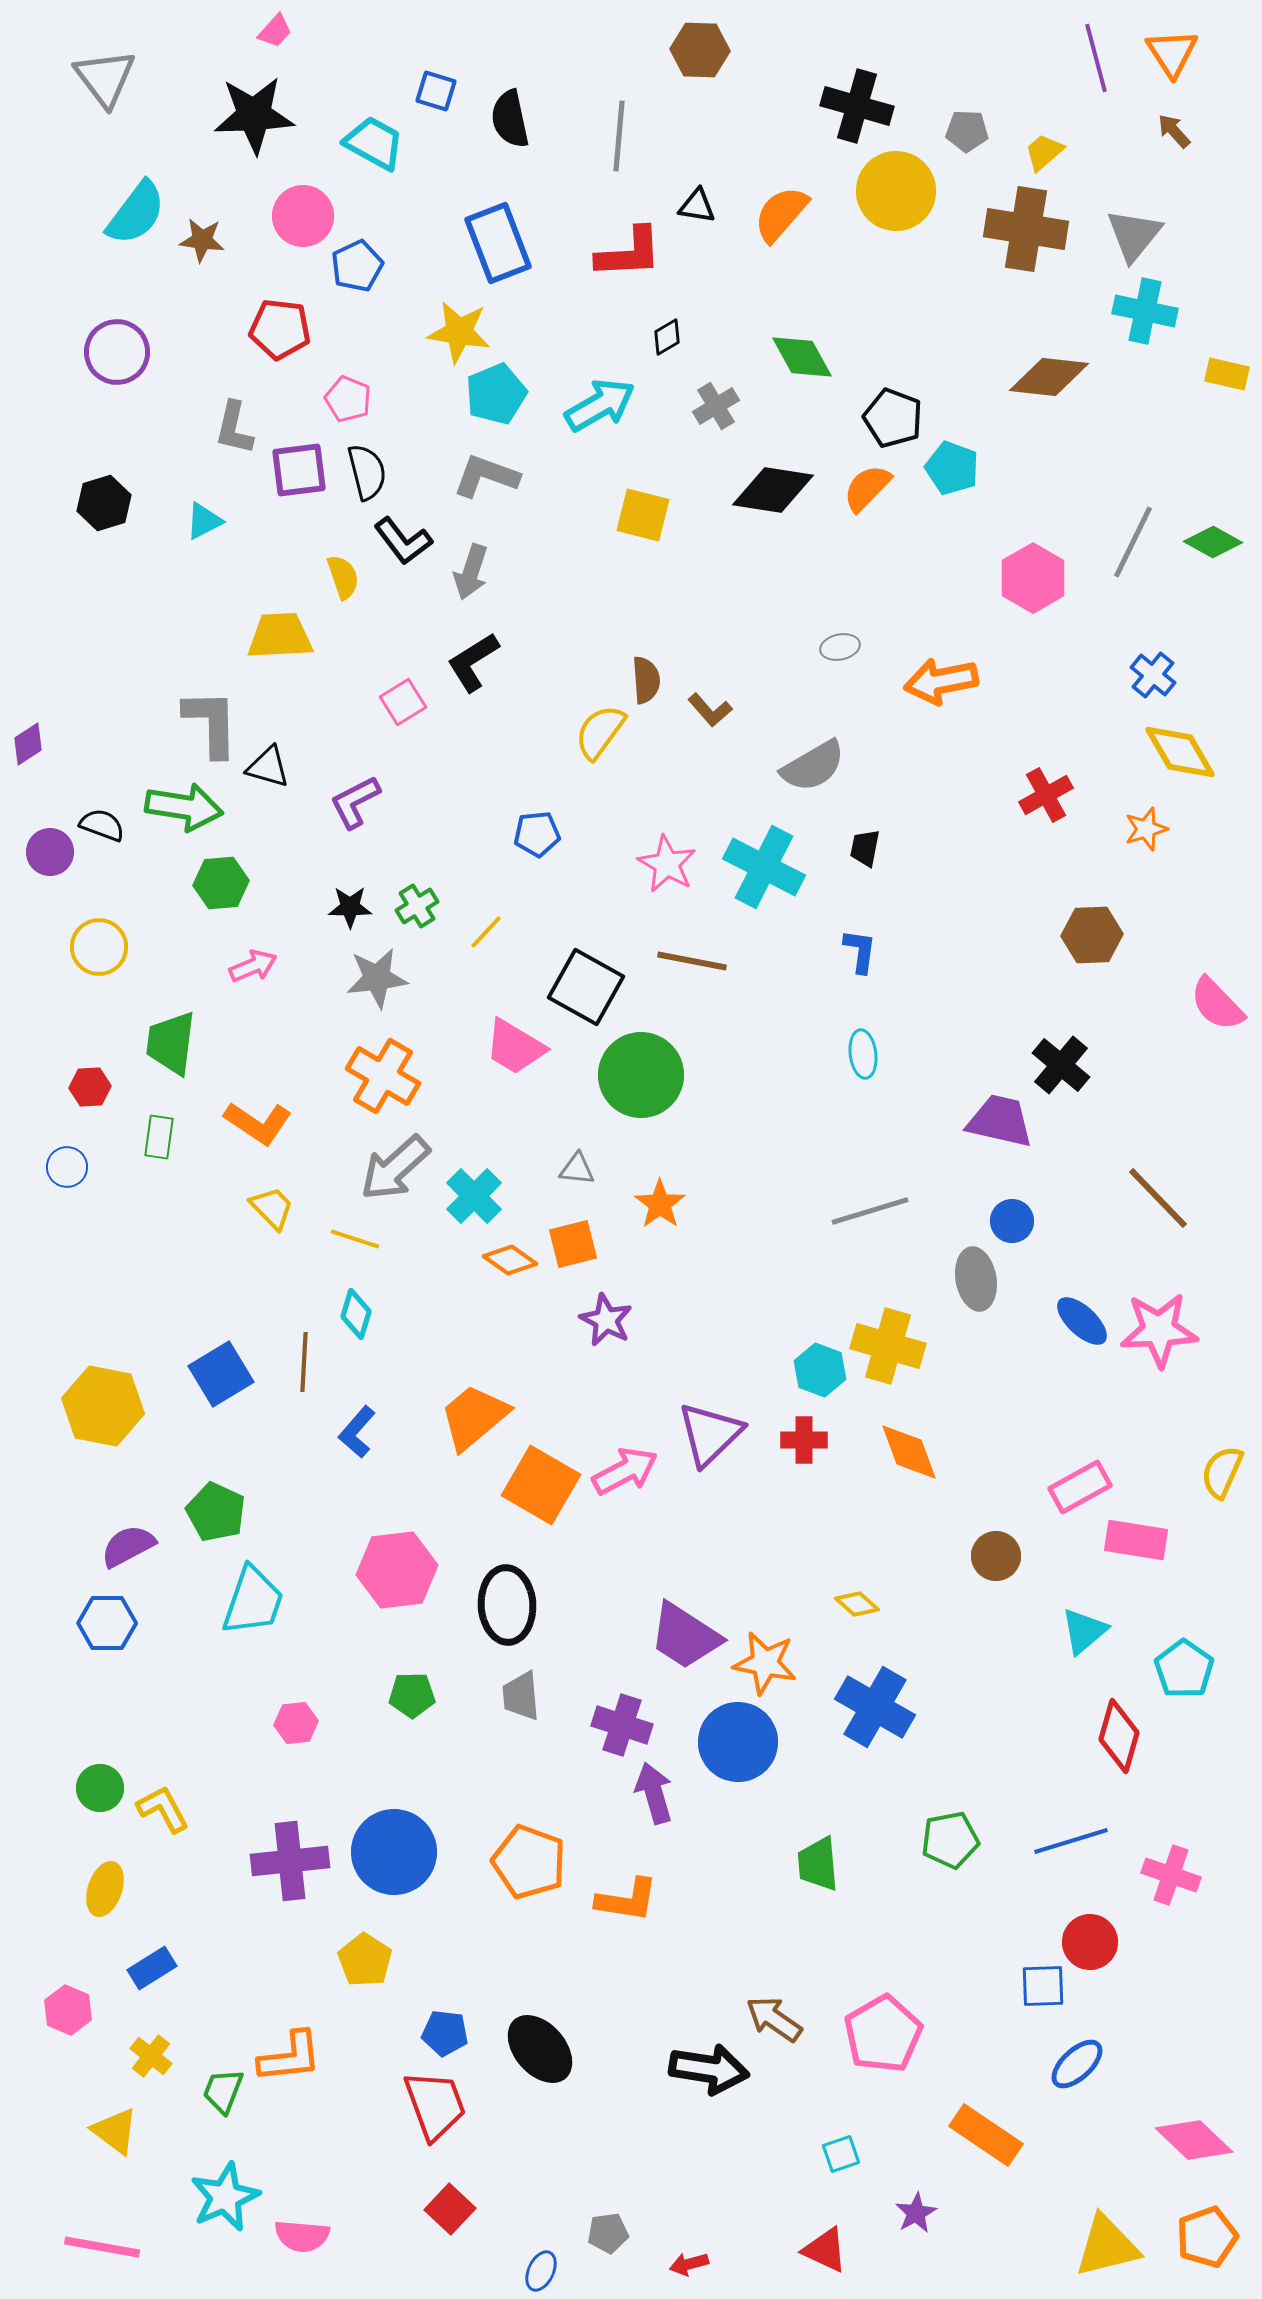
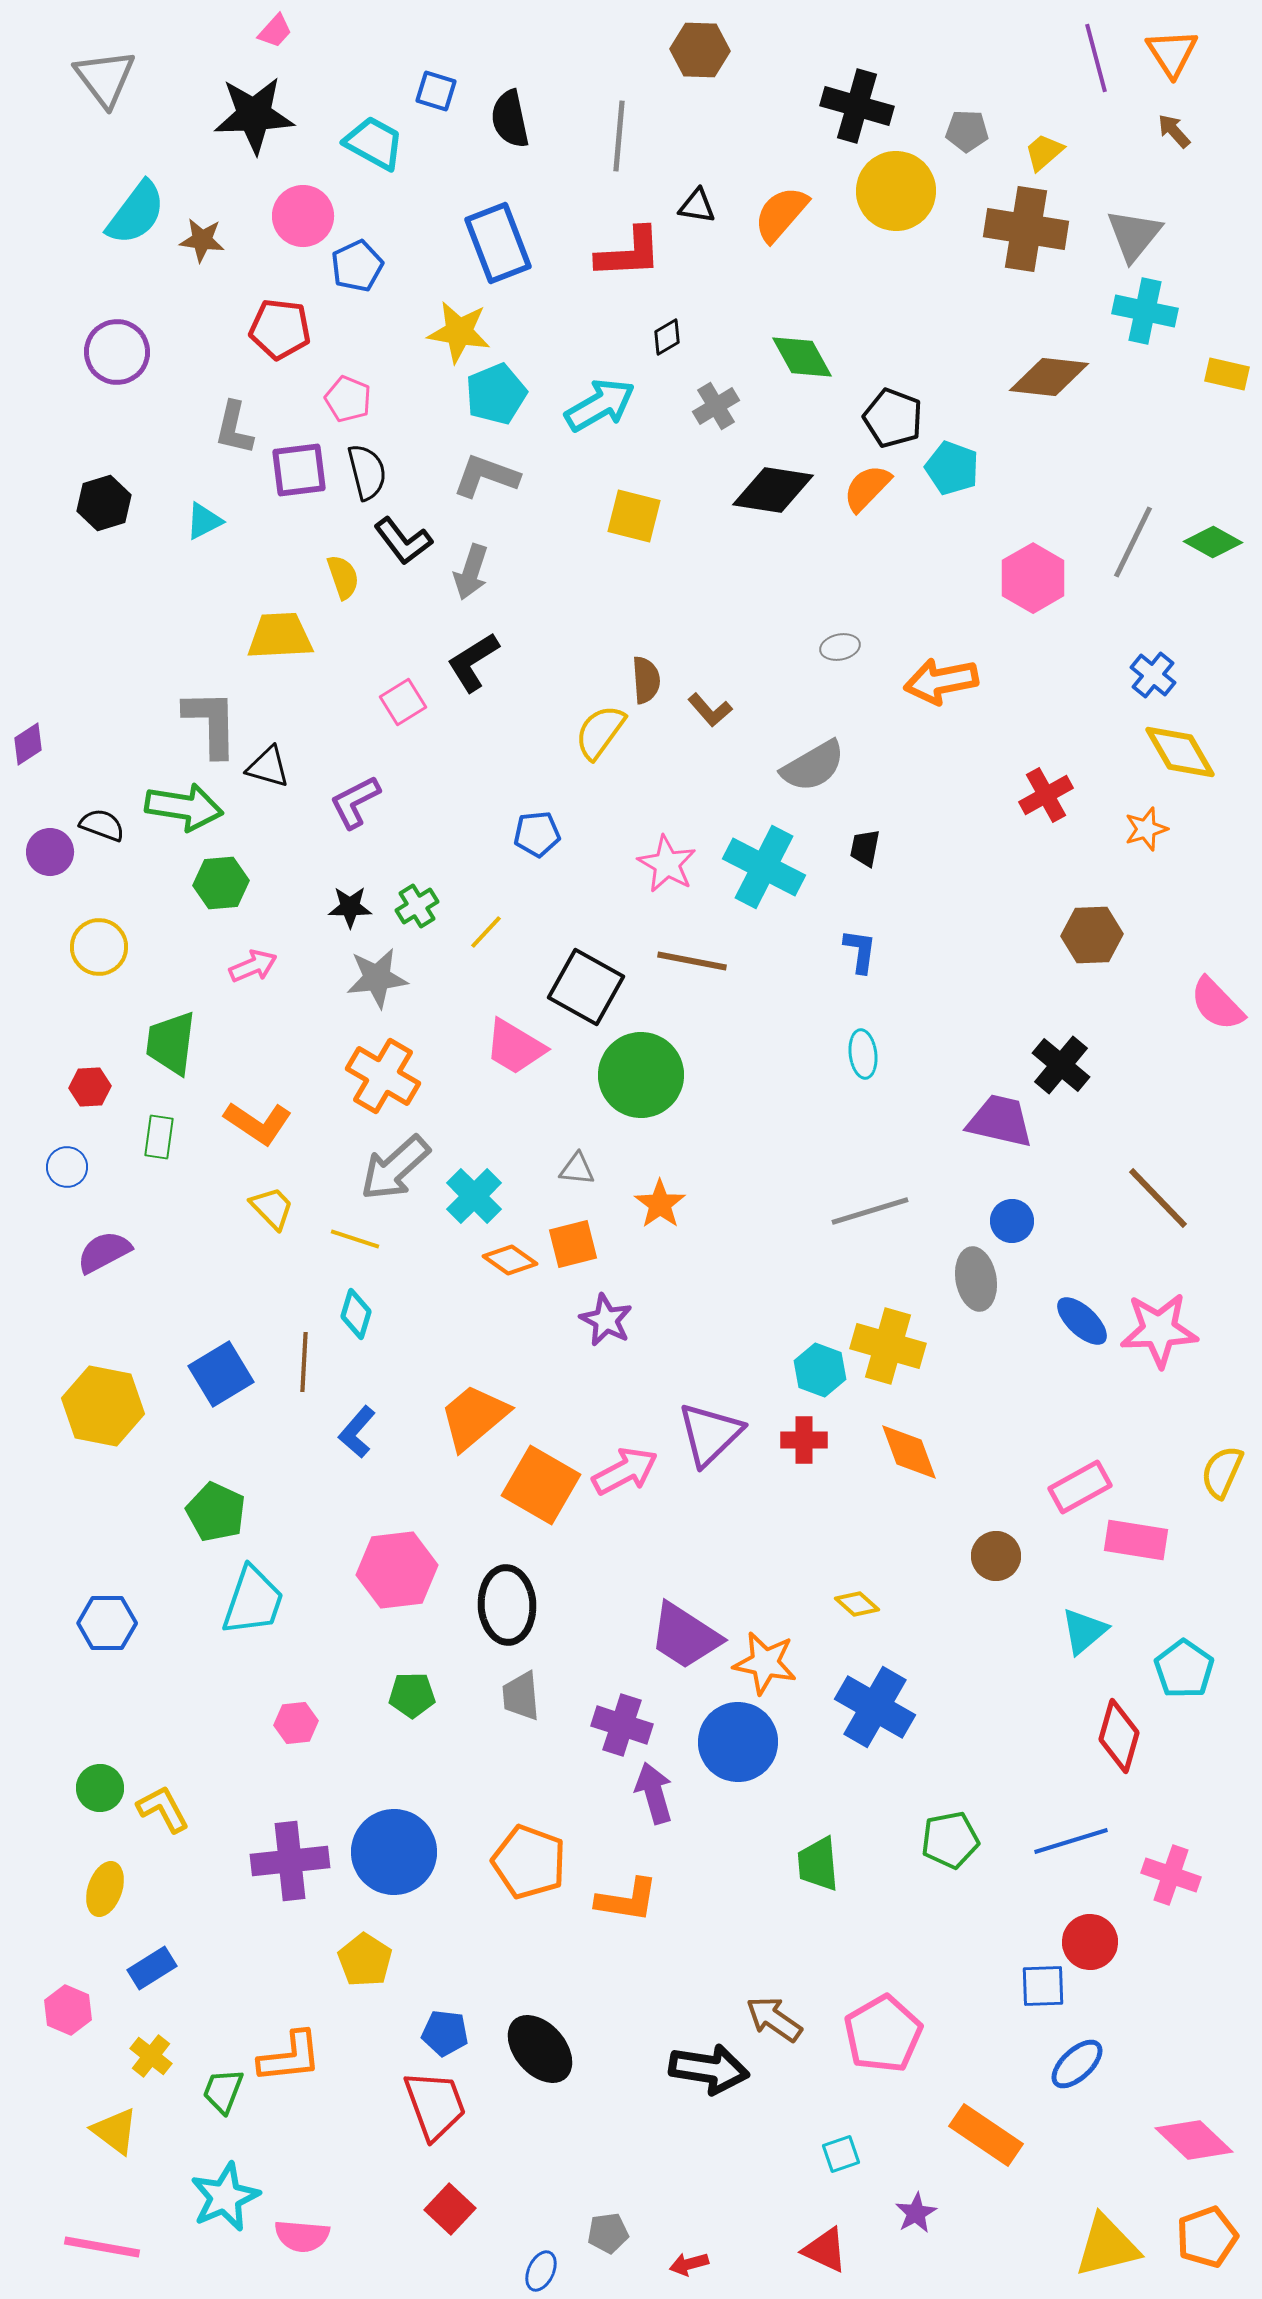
yellow square at (643, 515): moved 9 px left, 1 px down
purple semicircle at (128, 1546): moved 24 px left, 294 px up
